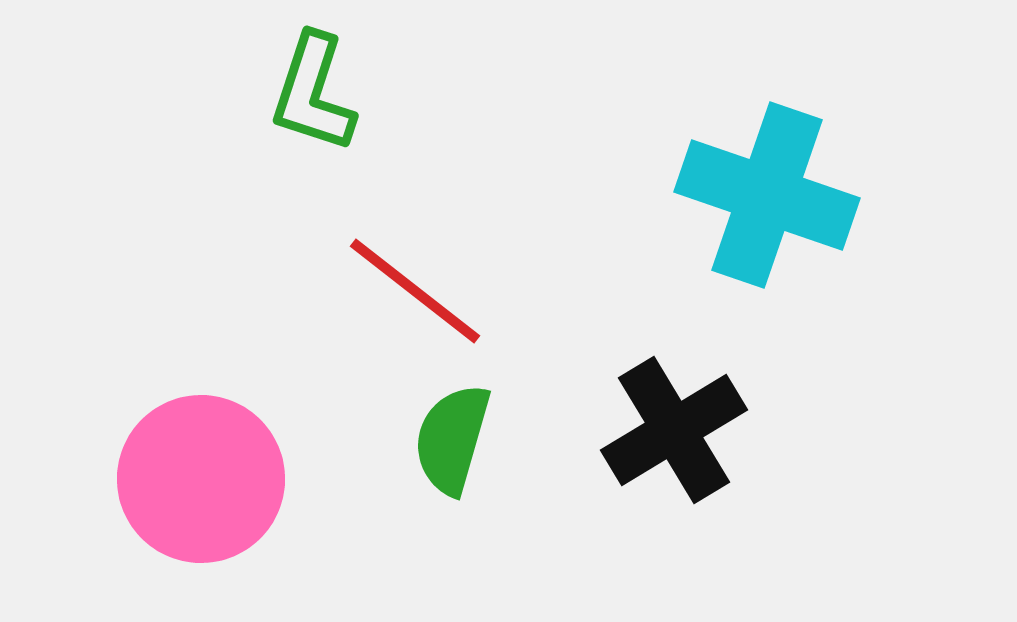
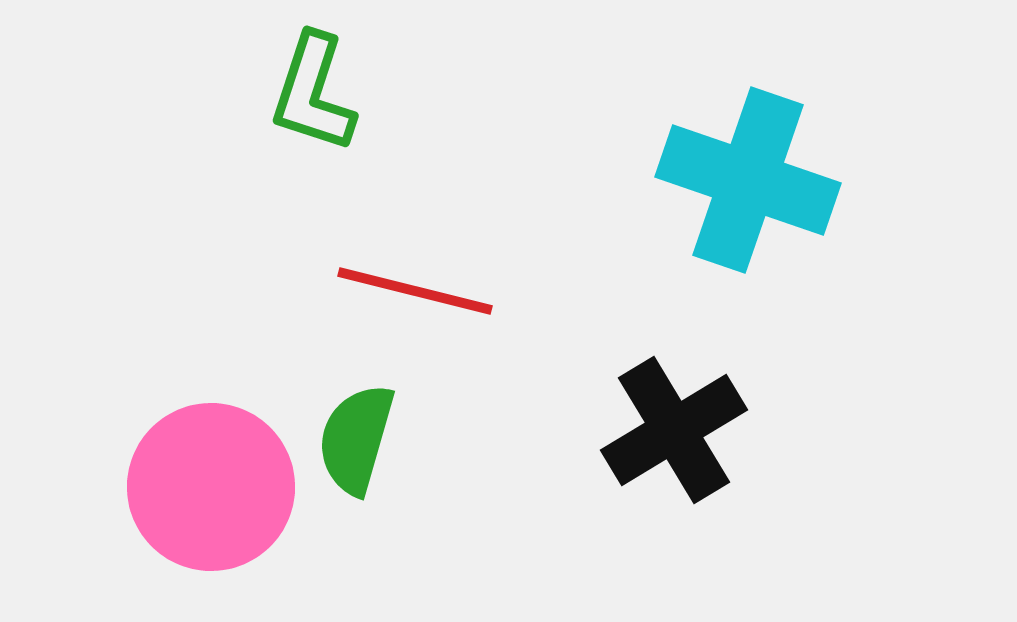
cyan cross: moved 19 px left, 15 px up
red line: rotated 24 degrees counterclockwise
green semicircle: moved 96 px left
pink circle: moved 10 px right, 8 px down
